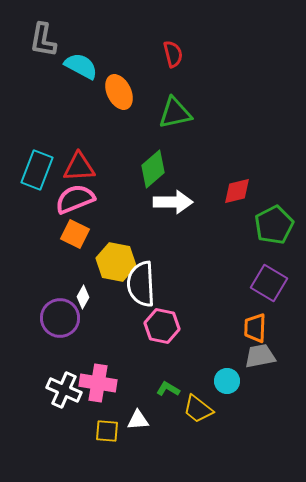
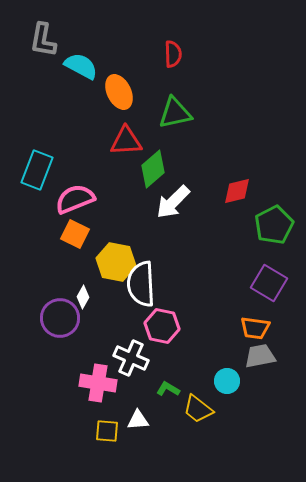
red semicircle: rotated 12 degrees clockwise
red triangle: moved 47 px right, 26 px up
white arrow: rotated 135 degrees clockwise
orange trapezoid: rotated 84 degrees counterclockwise
white cross: moved 67 px right, 32 px up
